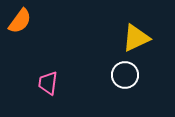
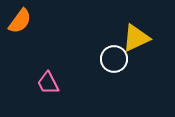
white circle: moved 11 px left, 16 px up
pink trapezoid: rotated 35 degrees counterclockwise
